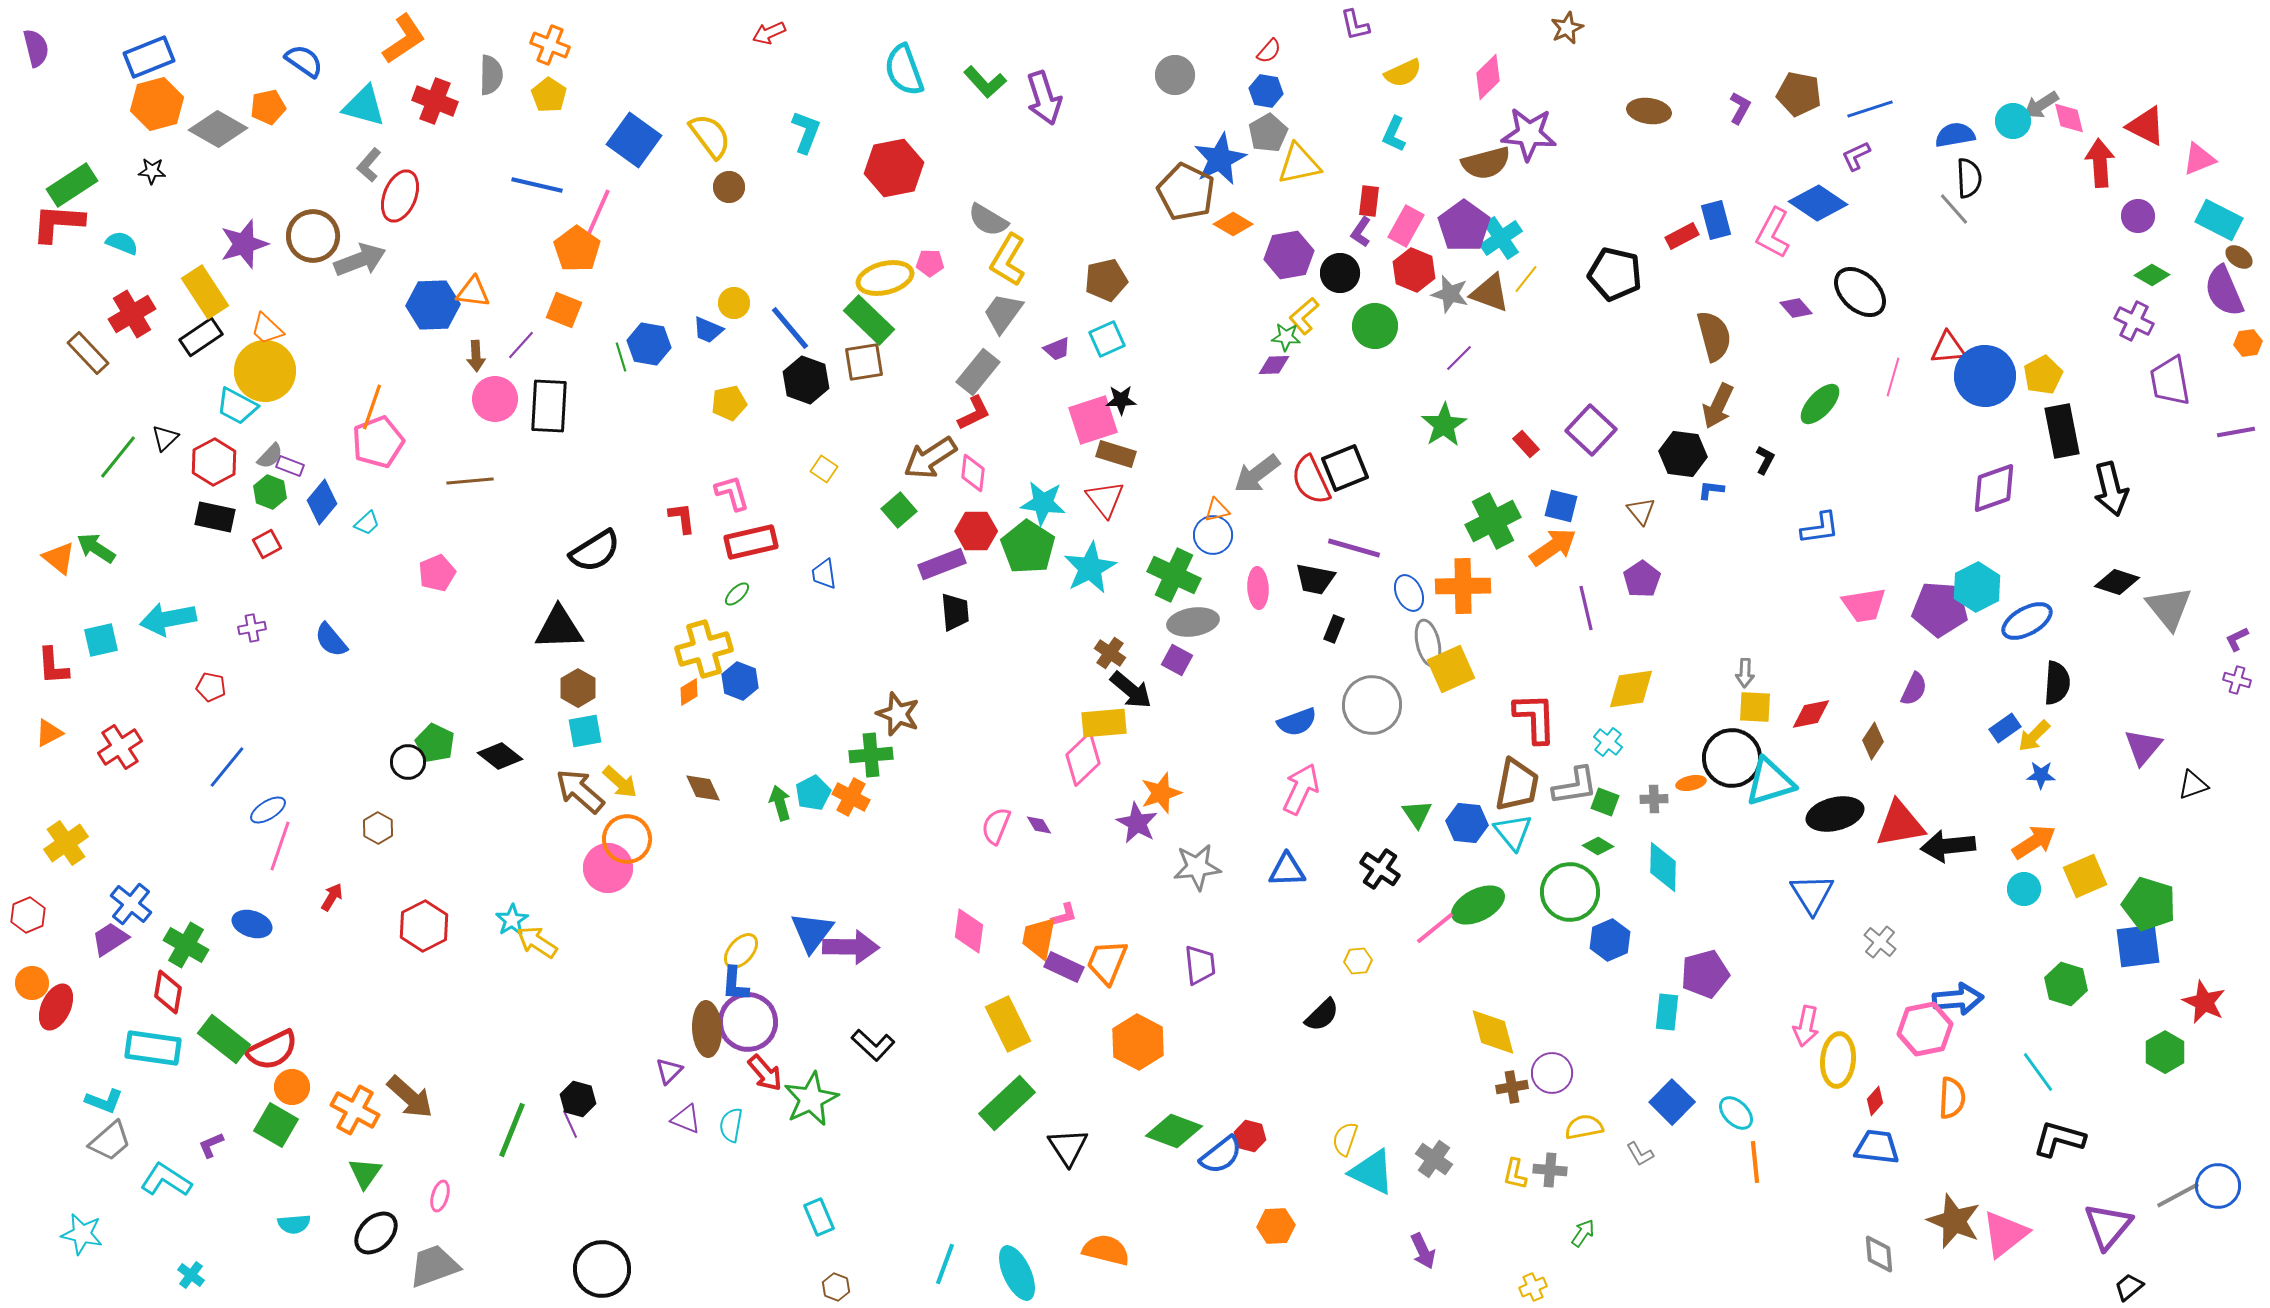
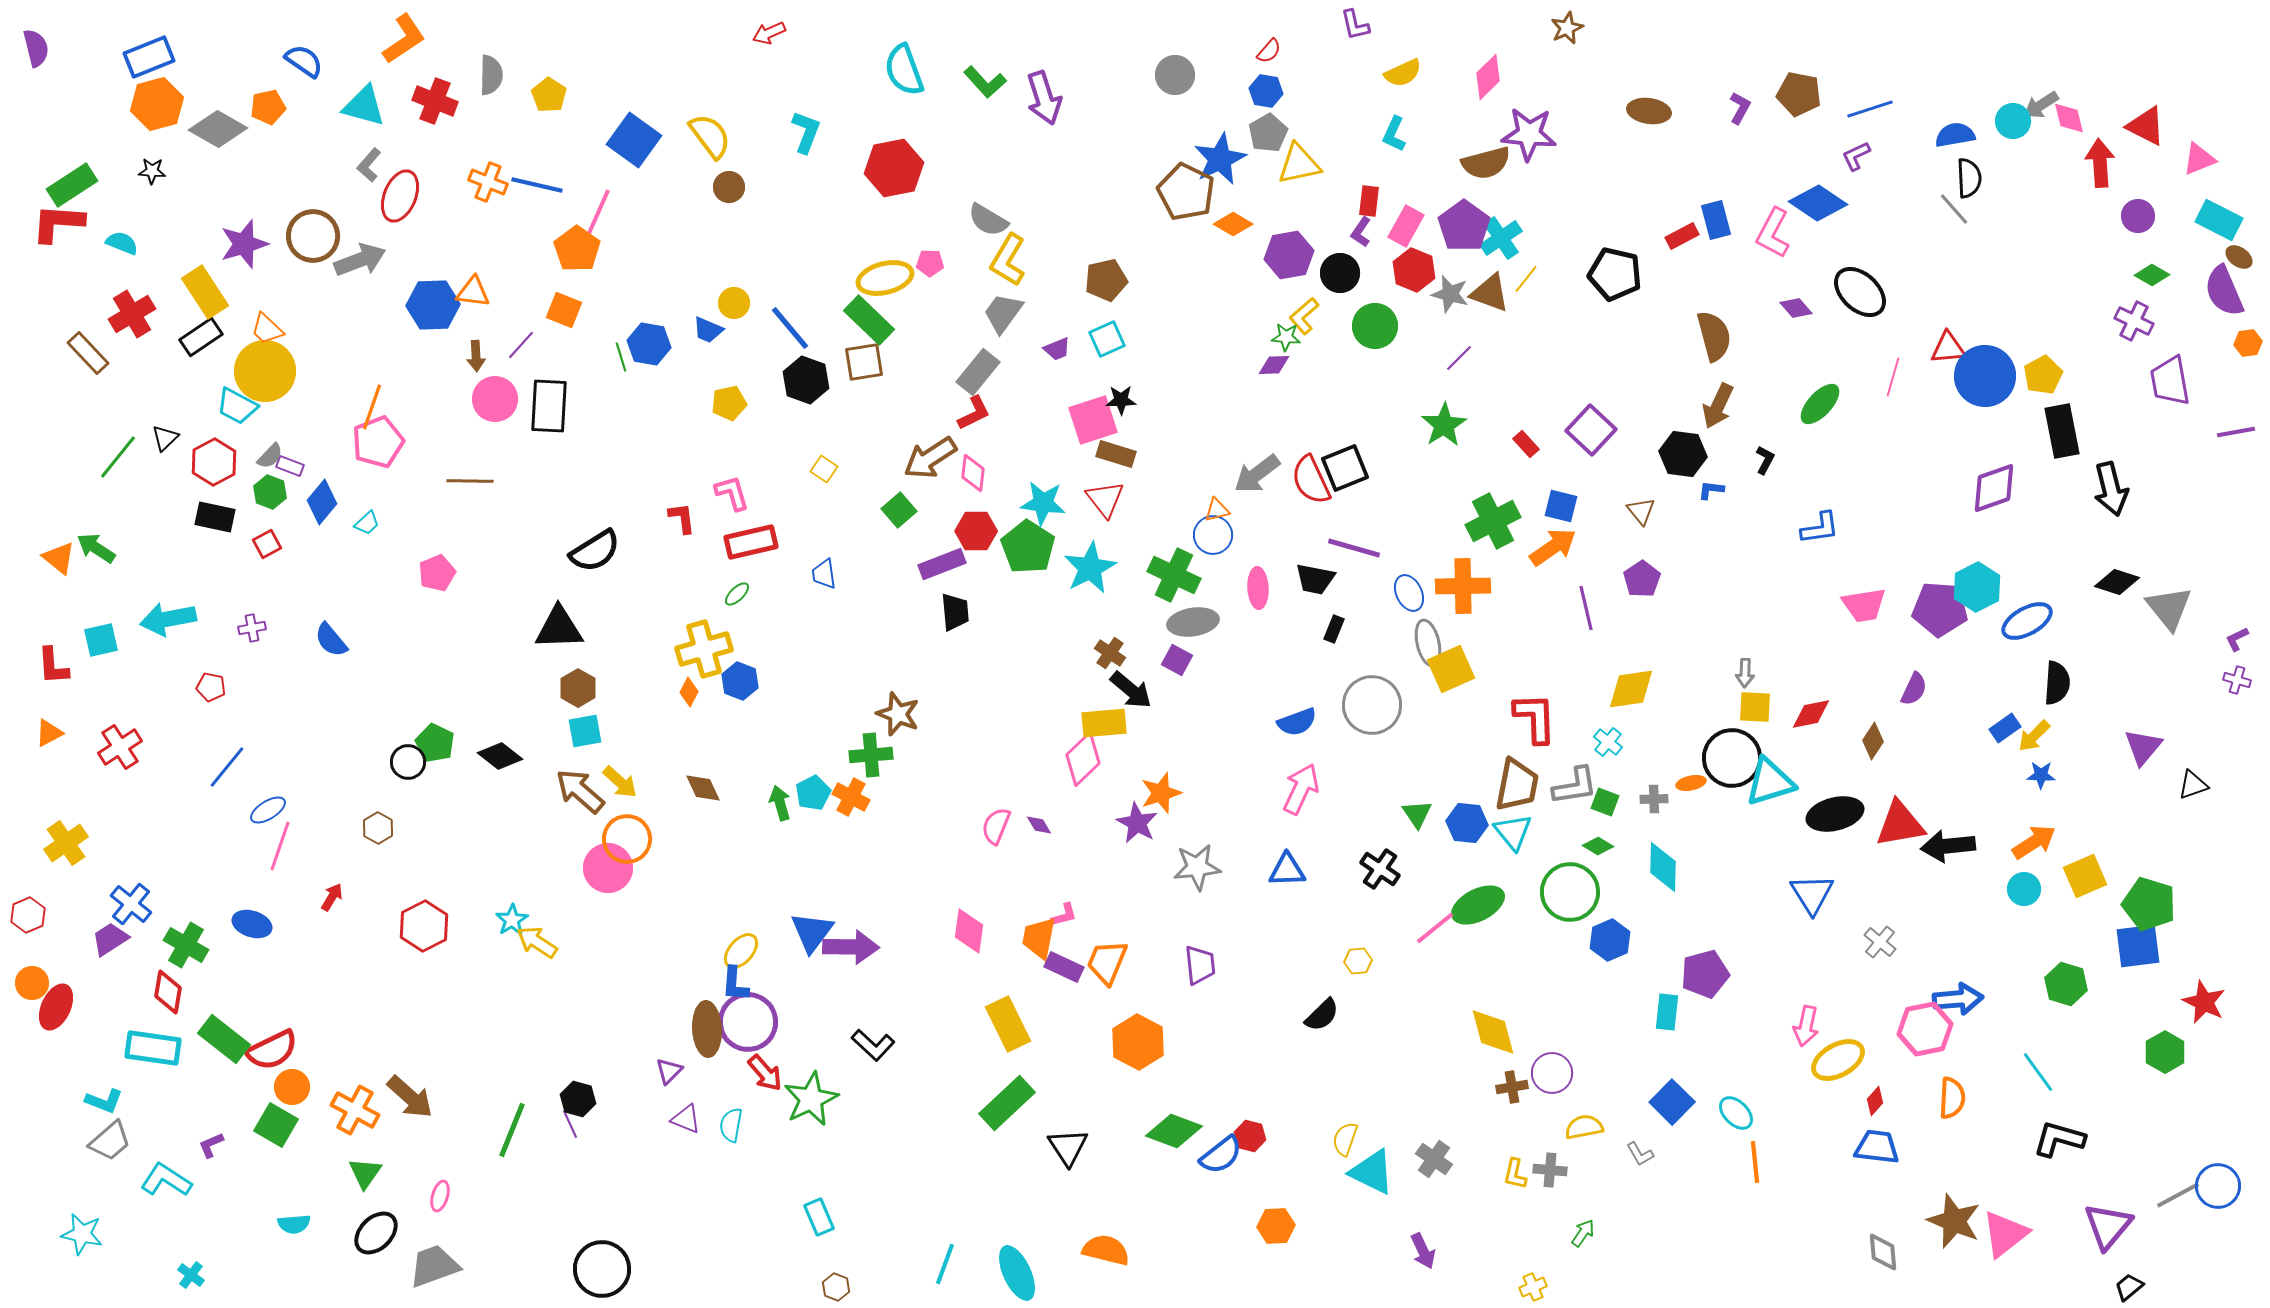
orange cross at (550, 45): moved 62 px left, 137 px down
brown line at (470, 481): rotated 6 degrees clockwise
orange diamond at (689, 692): rotated 32 degrees counterclockwise
yellow ellipse at (1838, 1060): rotated 56 degrees clockwise
gray diamond at (1879, 1254): moved 4 px right, 2 px up
